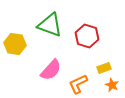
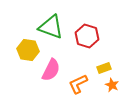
green triangle: moved 1 px right, 2 px down
yellow hexagon: moved 13 px right, 6 px down
pink semicircle: rotated 15 degrees counterclockwise
